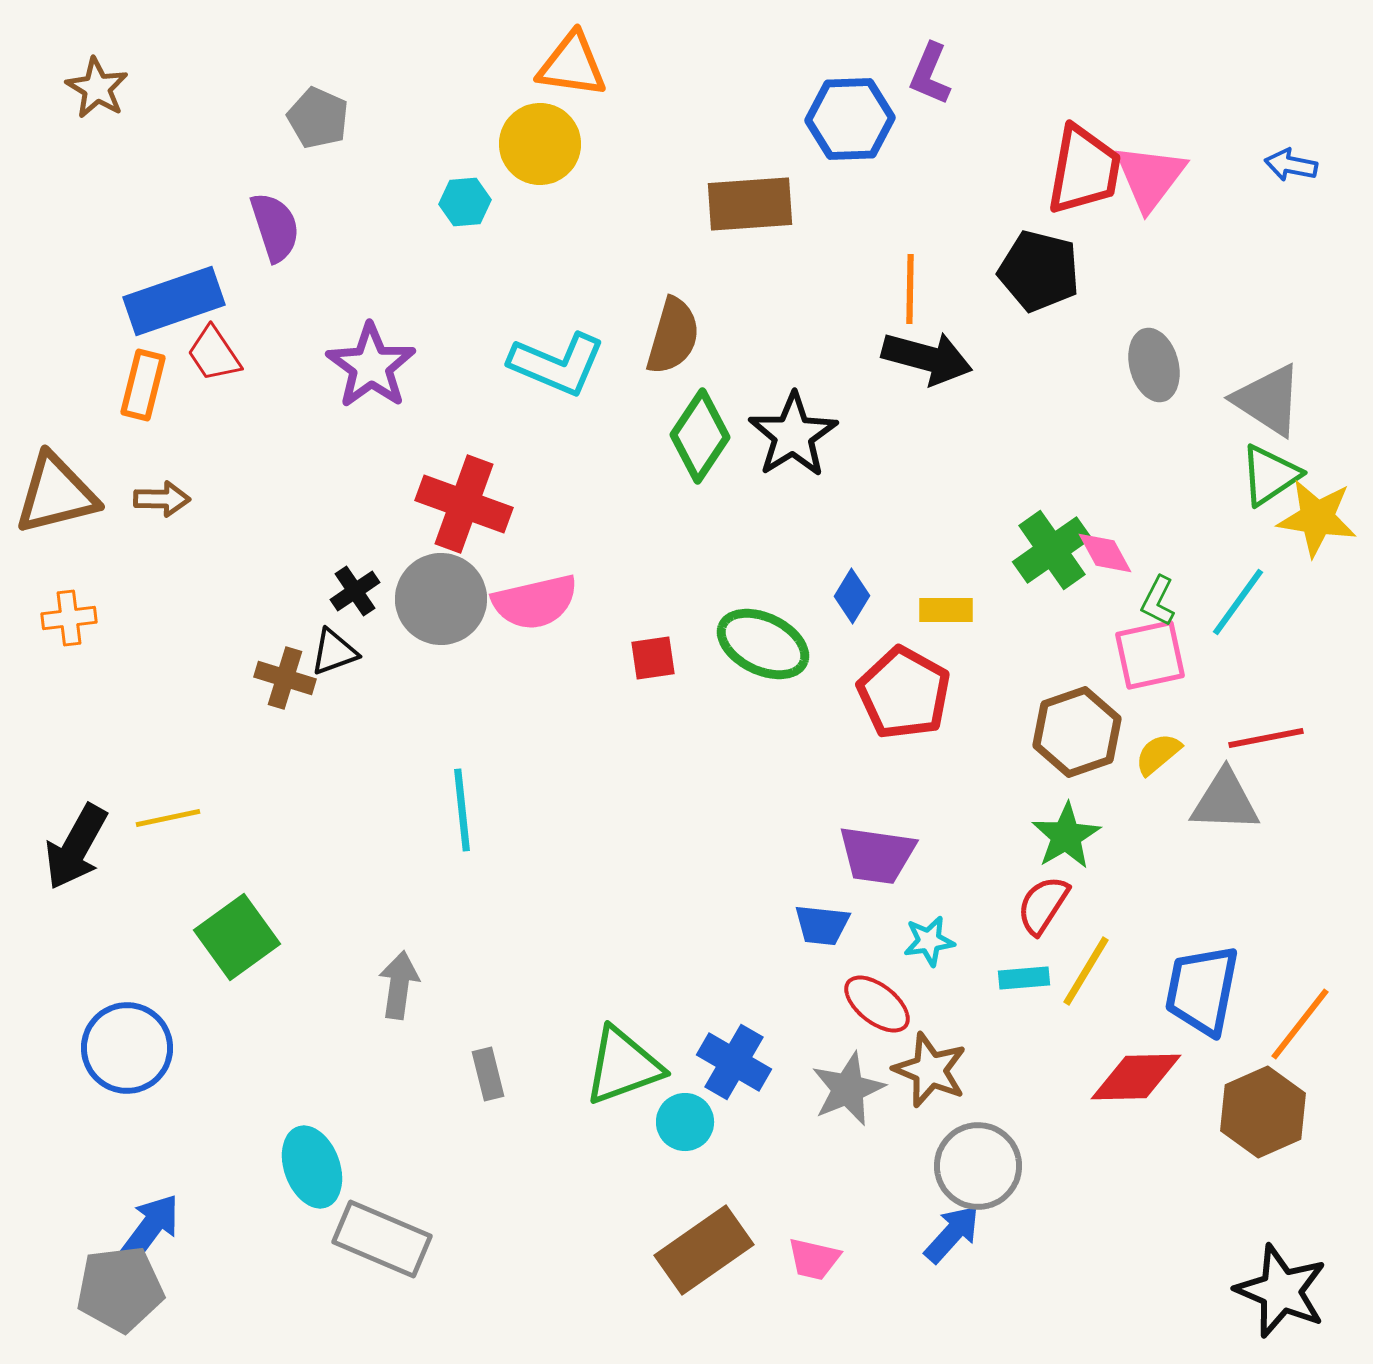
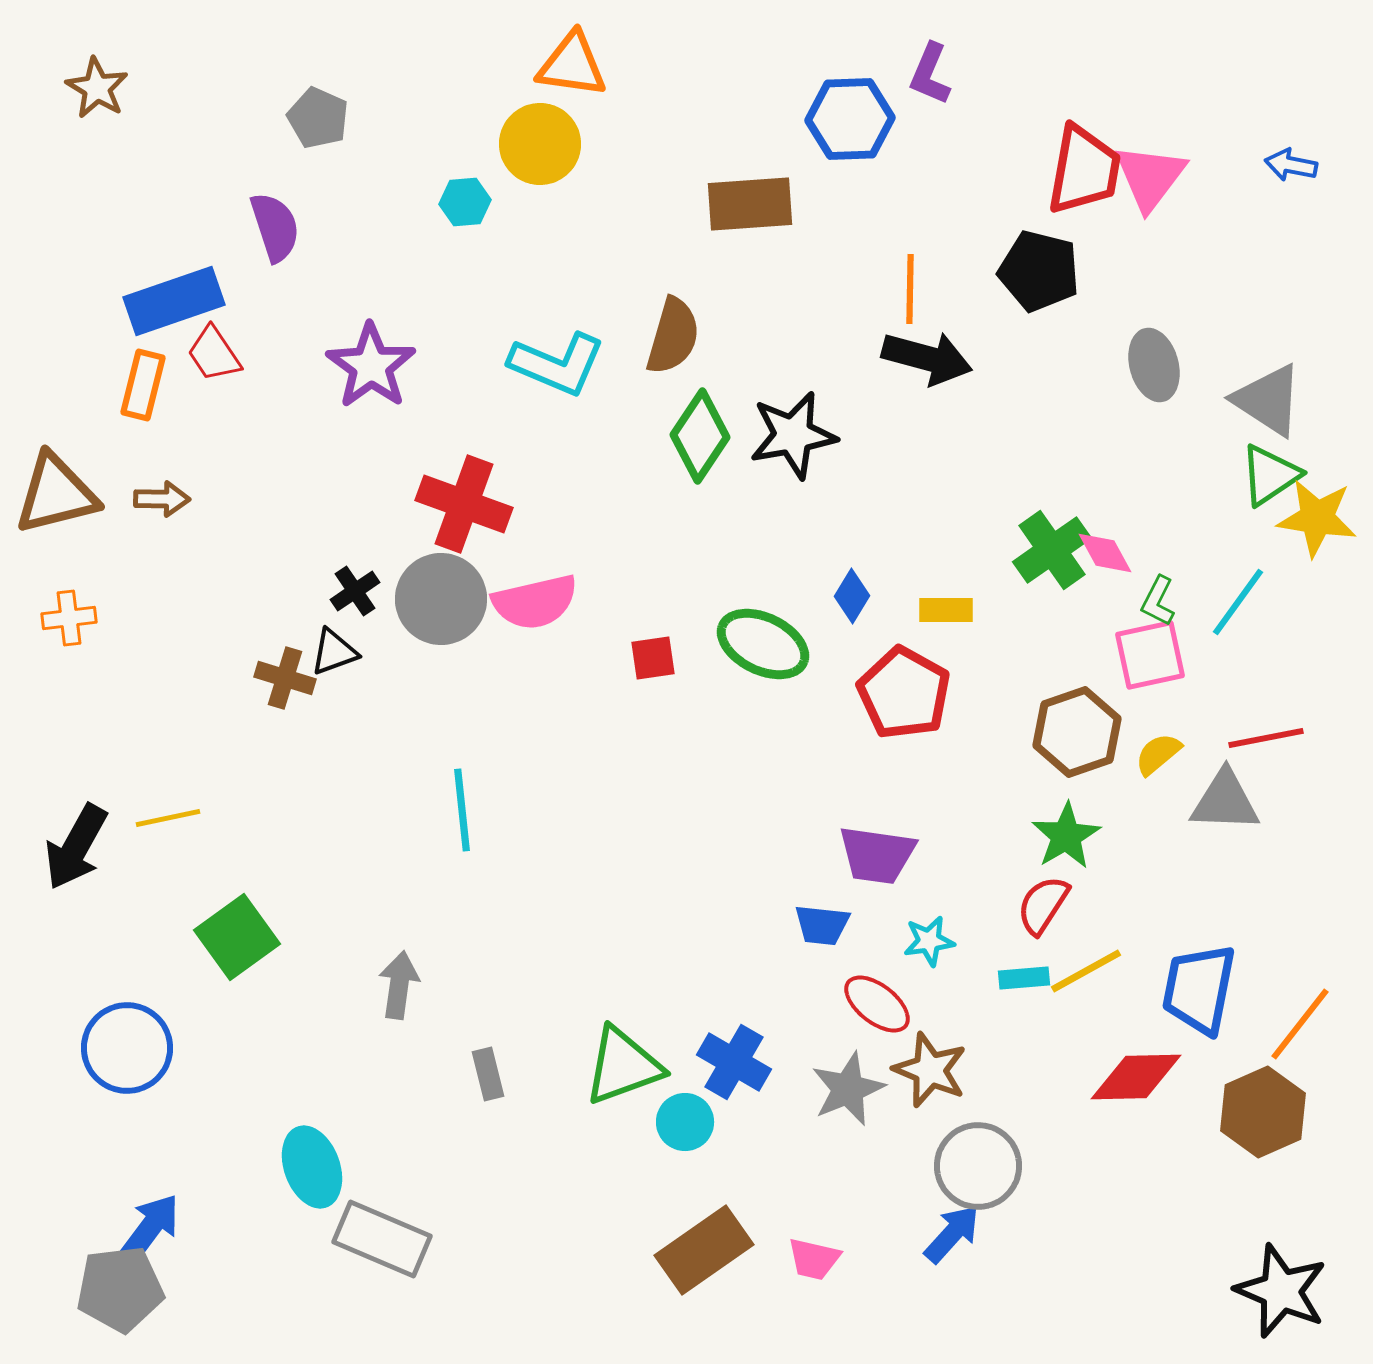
black star at (793, 435): rotated 22 degrees clockwise
yellow line at (1086, 971): rotated 30 degrees clockwise
blue trapezoid at (1202, 990): moved 3 px left, 1 px up
